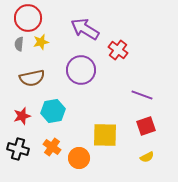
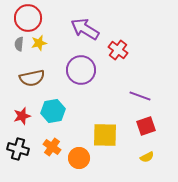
yellow star: moved 2 px left, 1 px down
purple line: moved 2 px left, 1 px down
